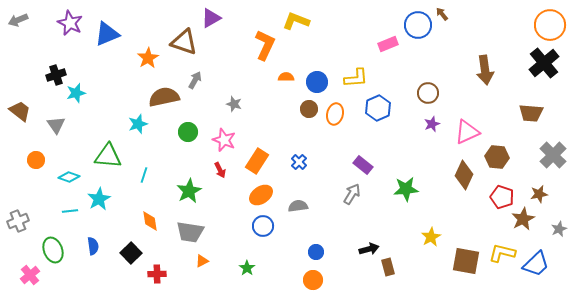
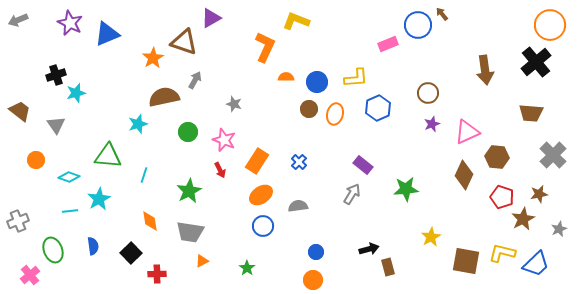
orange L-shape at (265, 45): moved 2 px down
orange star at (148, 58): moved 5 px right
black cross at (544, 63): moved 8 px left, 1 px up
